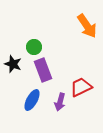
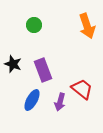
orange arrow: rotated 15 degrees clockwise
green circle: moved 22 px up
red trapezoid: moved 1 px right, 2 px down; rotated 65 degrees clockwise
